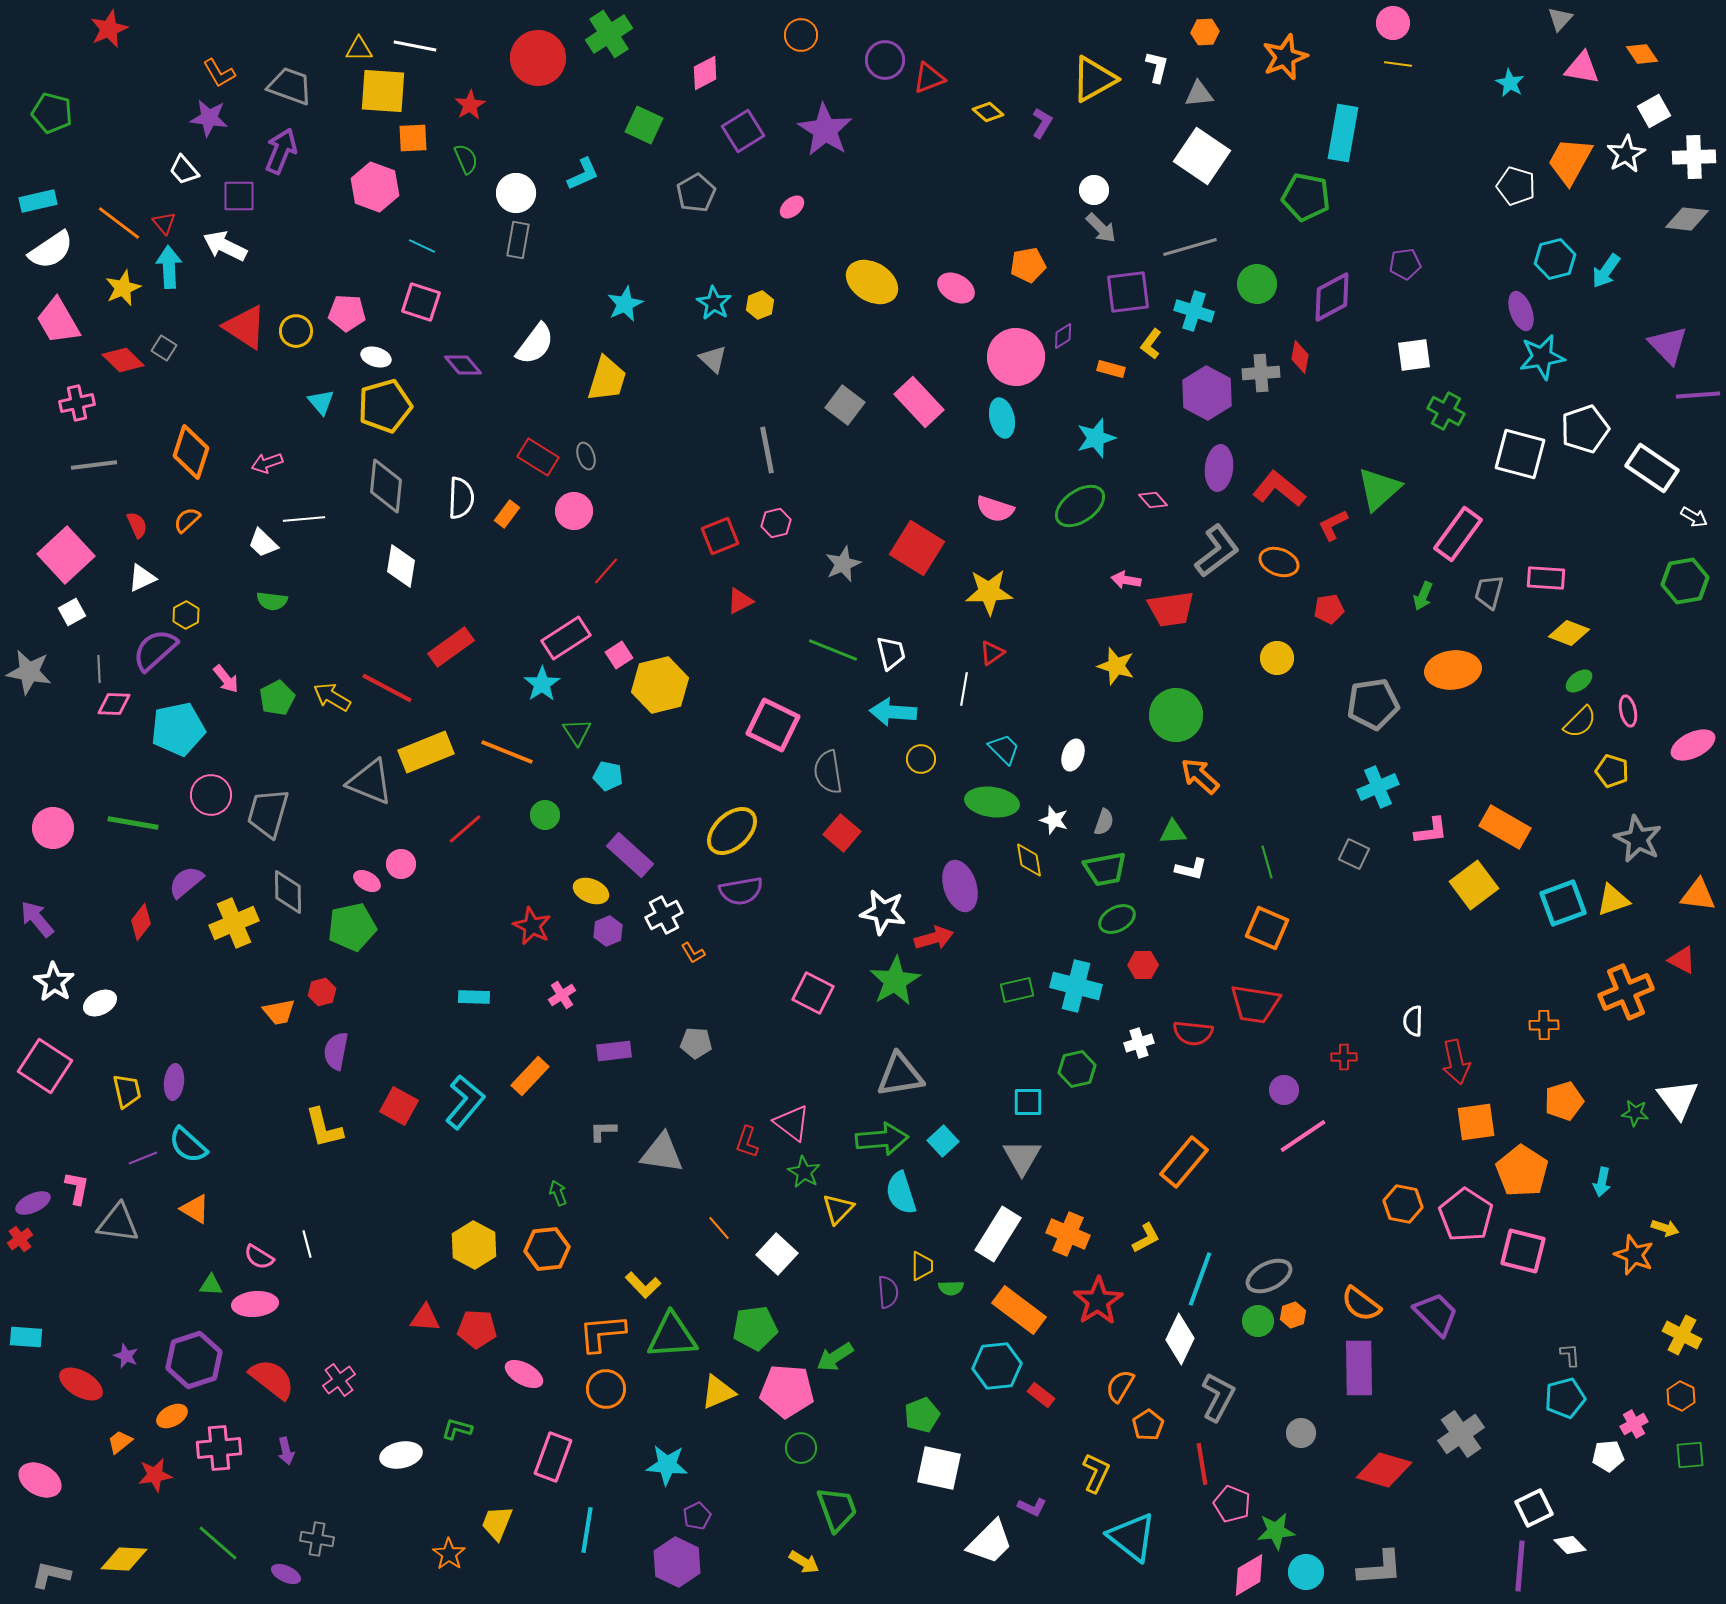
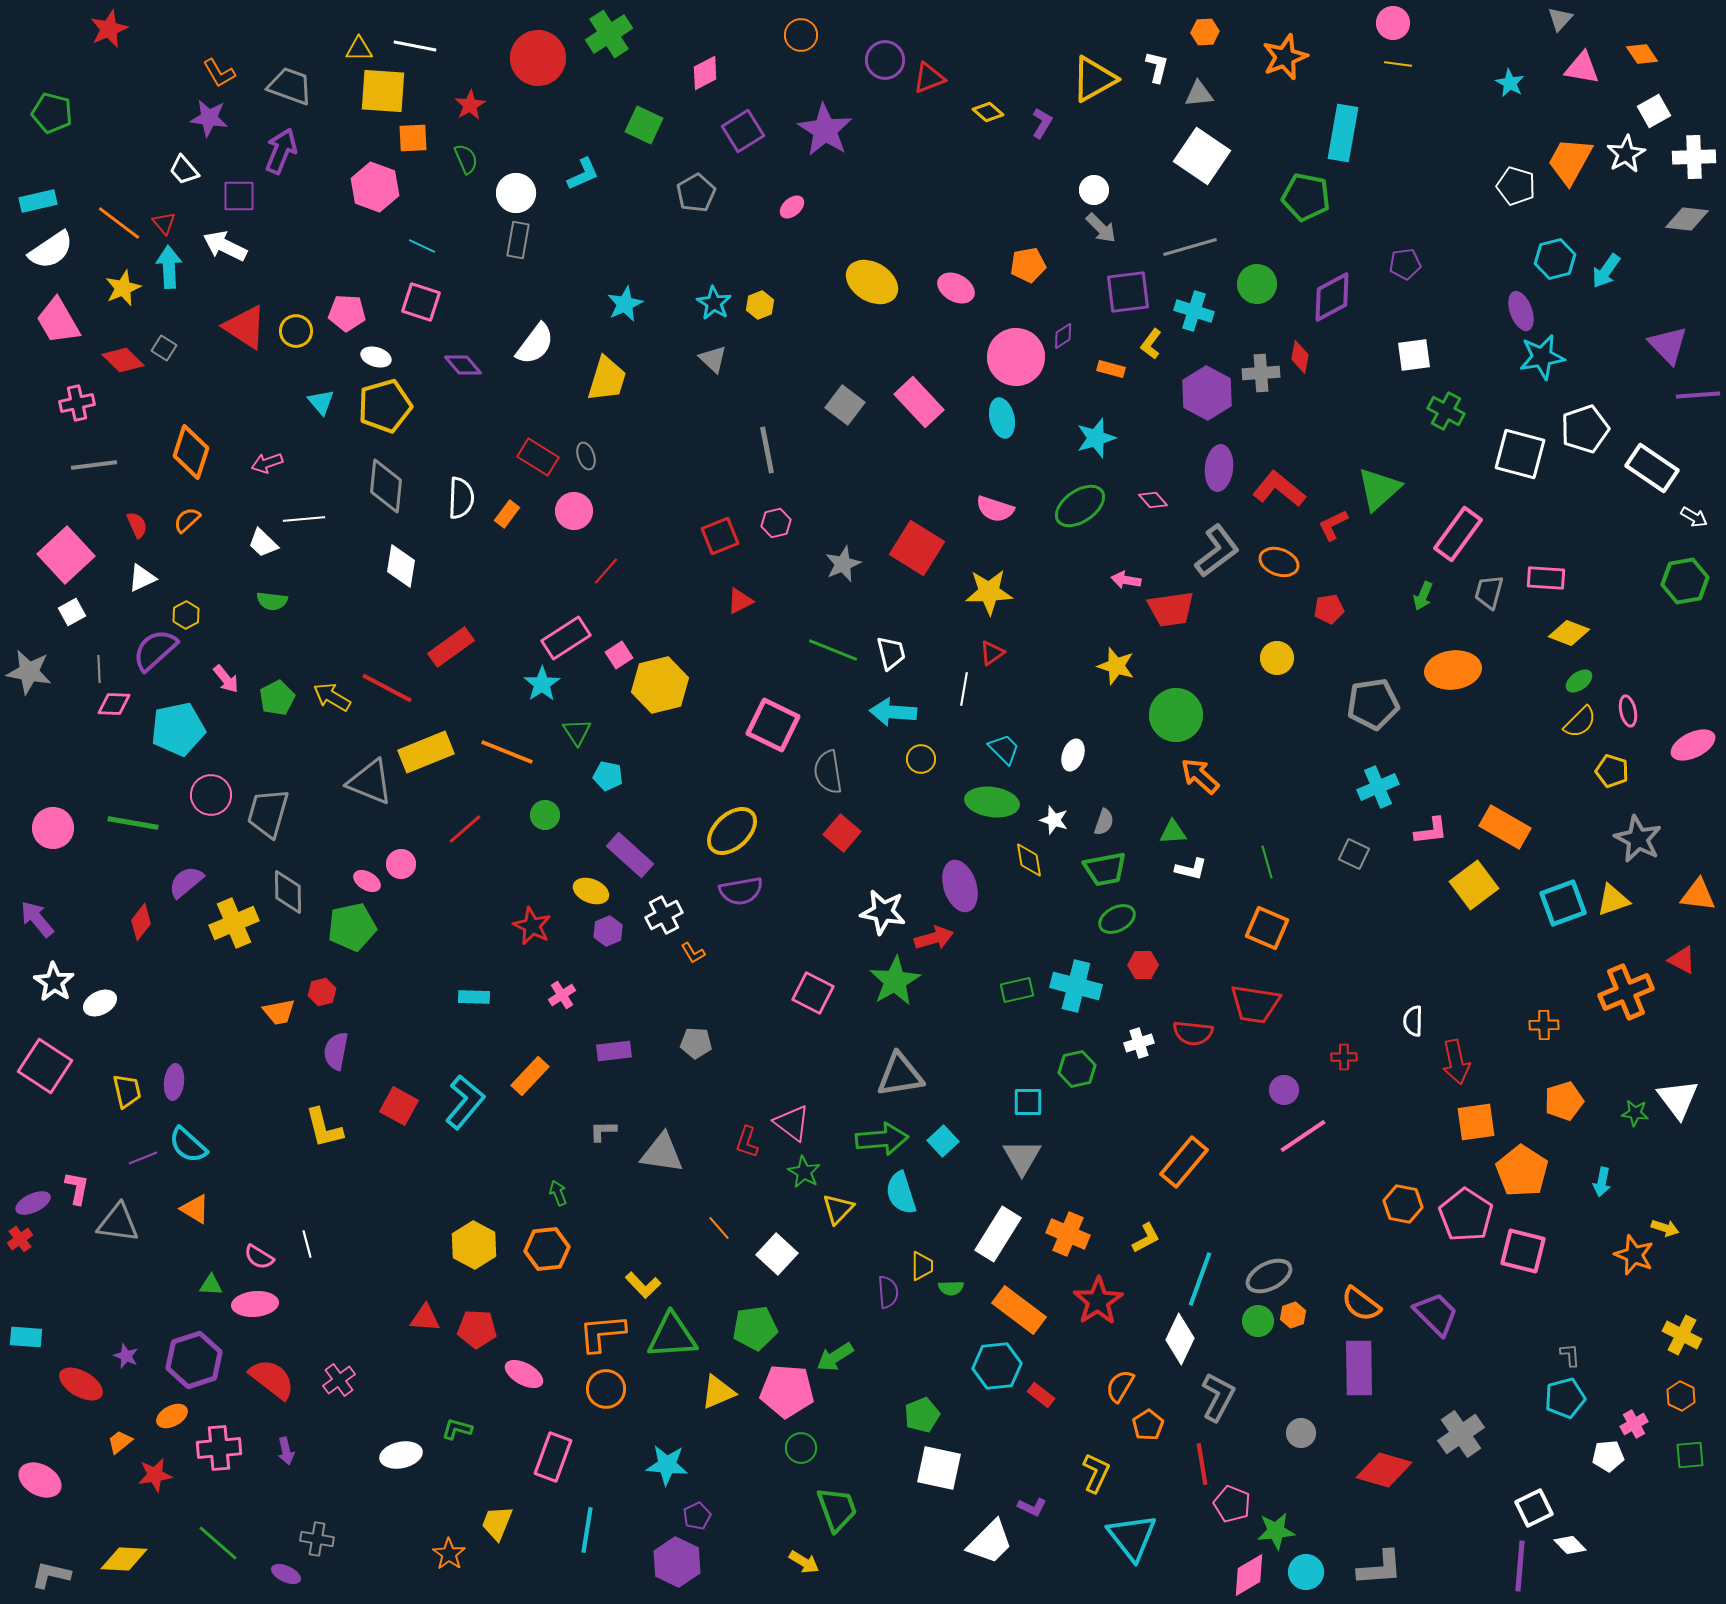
cyan triangle at (1132, 1537): rotated 14 degrees clockwise
